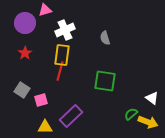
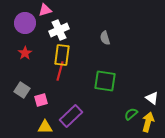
white cross: moved 6 px left
yellow arrow: rotated 96 degrees counterclockwise
